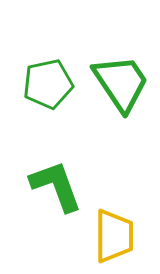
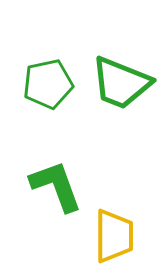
green trapezoid: rotated 146 degrees clockwise
